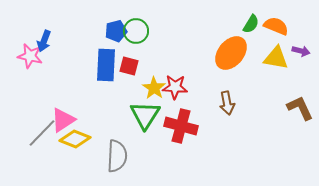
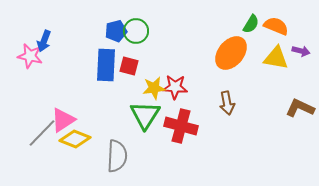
yellow star: rotated 30 degrees clockwise
brown L-shape: rotated 40 degrees counterclockwise
